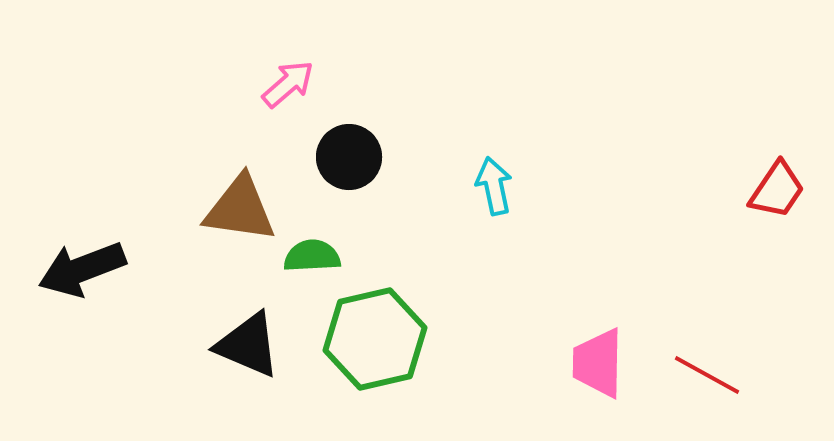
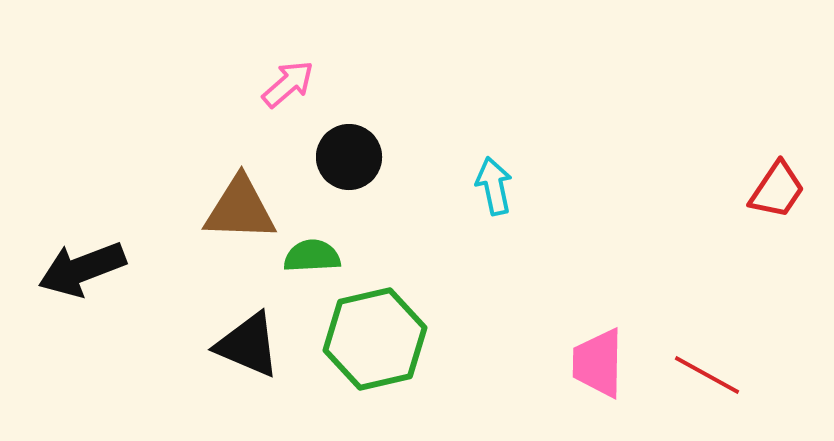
brown triangle: rotated 6 degrees counterclockwise
